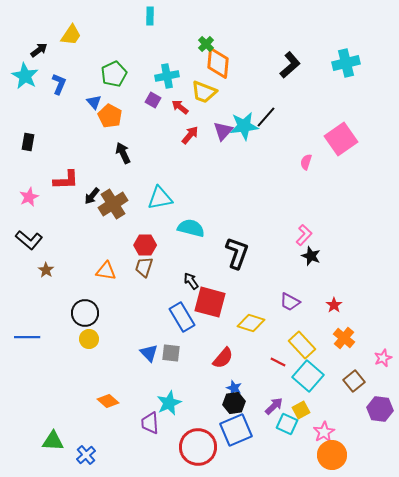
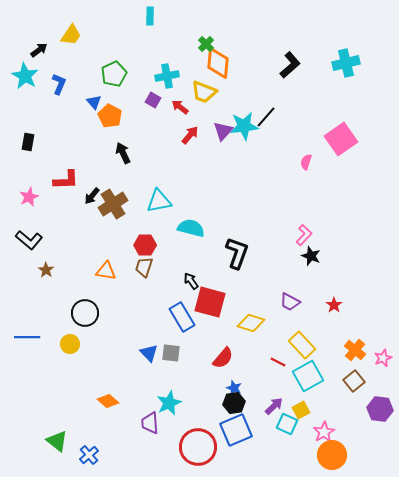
cyan triangle at (160, 198): moved 1 px left, 3 px down
orange cross at (344, 338): moved 11 px right, 12 px down
yellow circle at (89, 339): moved 19 px left, 5 px down
cyan square at (308, 376): rotated 20 degrees clockwise
green triangle at (53, 441): moved 4 px right; rotated 35 degrees clockwise
blue cross at (86, 455): moved 3 px right
